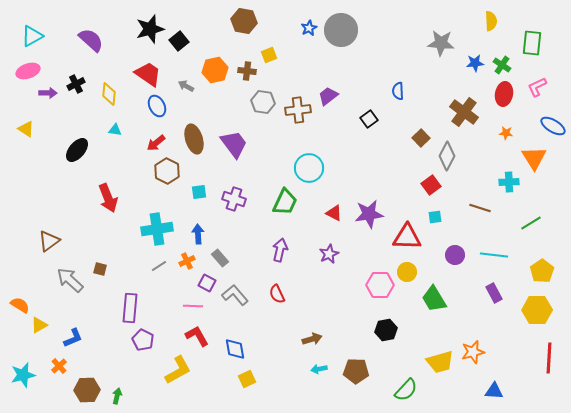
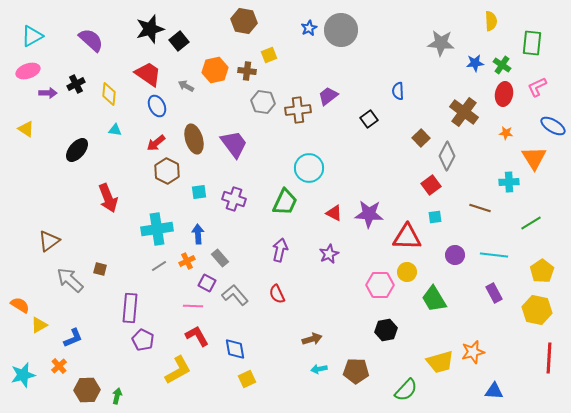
purple star at (369, 214): rotated 12 degrees clockwise
yellow hexagon at (537, 310): rotated 12 degrees clockwise
